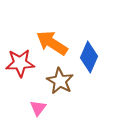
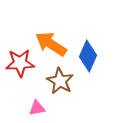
orange arrow: moved 1 px left, 1 px down
blue diamond: moved 1 px left, 1 px up
pink triangle: moved 1 px left; rotated 42 degrees clockwise
